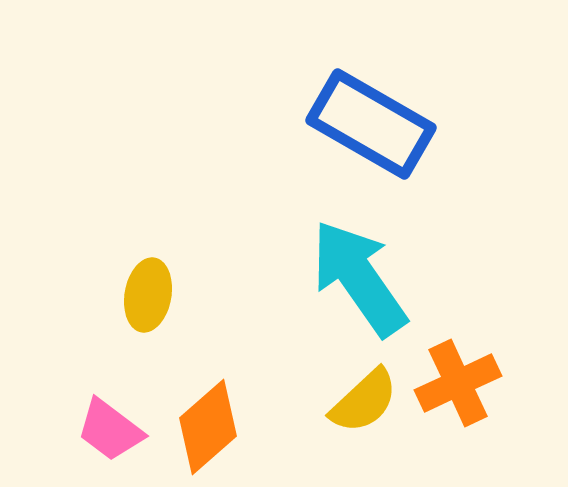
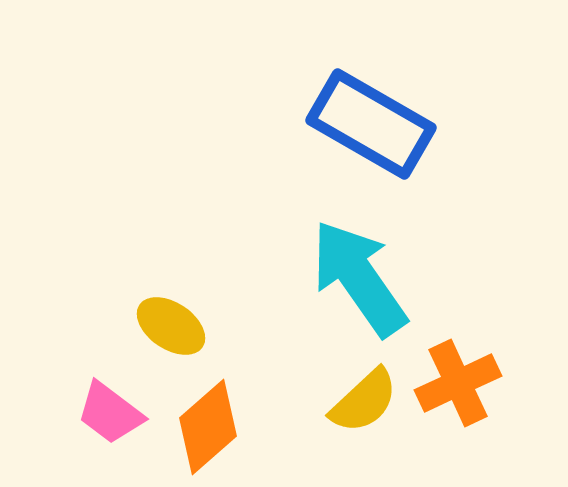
yellow ellipse: moved 23 px right, 31 px down; rotated 66 degrees counterclockwise
pink trapezoid: moved 17 px up
